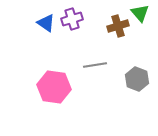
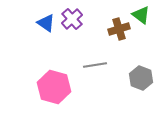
green triangle: moved 1 px right, 2 px down; rotated 12 degrees counterclockwise
purple cross: rotated 25 degrees counterclockwise
brown cross: moved 1 px right, 3 px down
gray hexagon: moved 4 px right, 1 px up
pink hexagon: rotated 8 degrees clockwise
